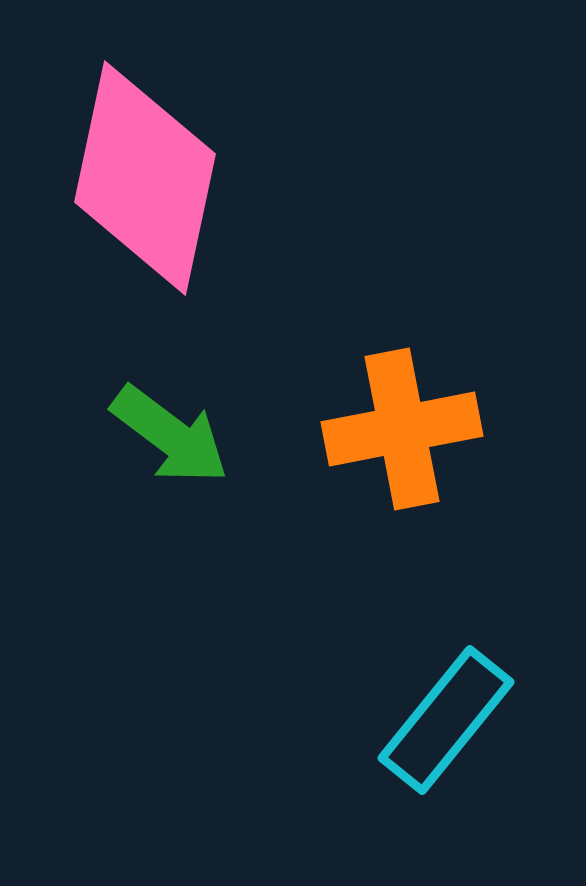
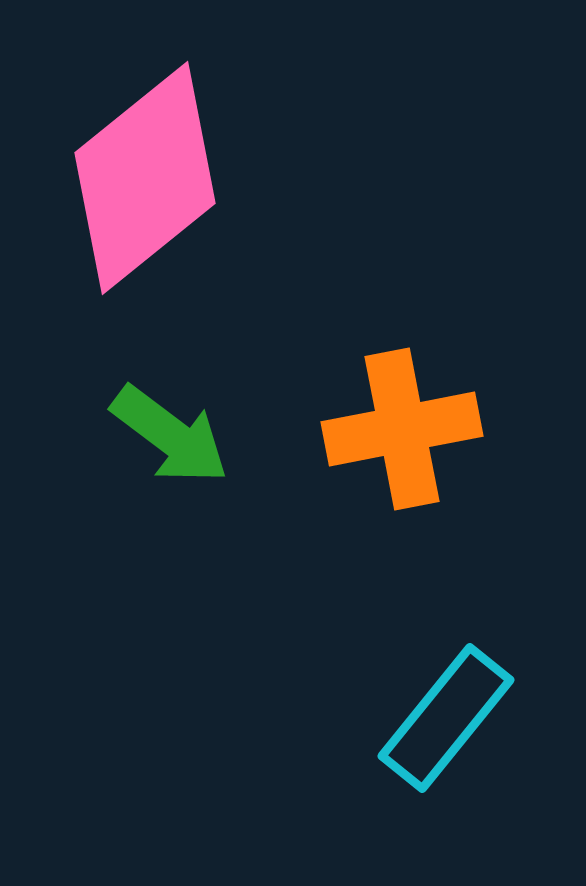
pink diamond: rotated 39 degrees clockwise
cyan rectangle: moved 2 px up
